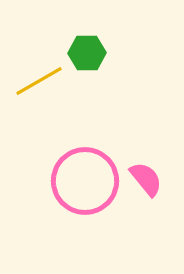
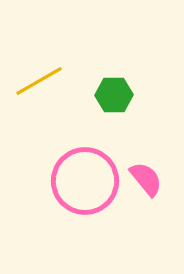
green hexagon: moved 27 px right, 42 px down
